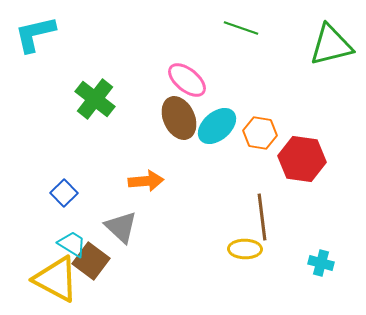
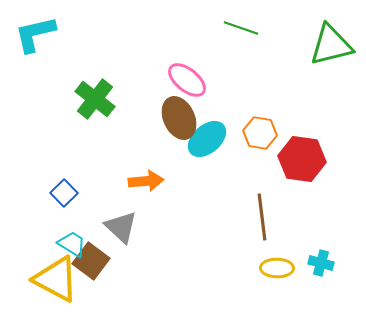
cyan ellipse: moved 10 px left, 13 px down
yellow ellipse: moved 32 px right, 19 px down
